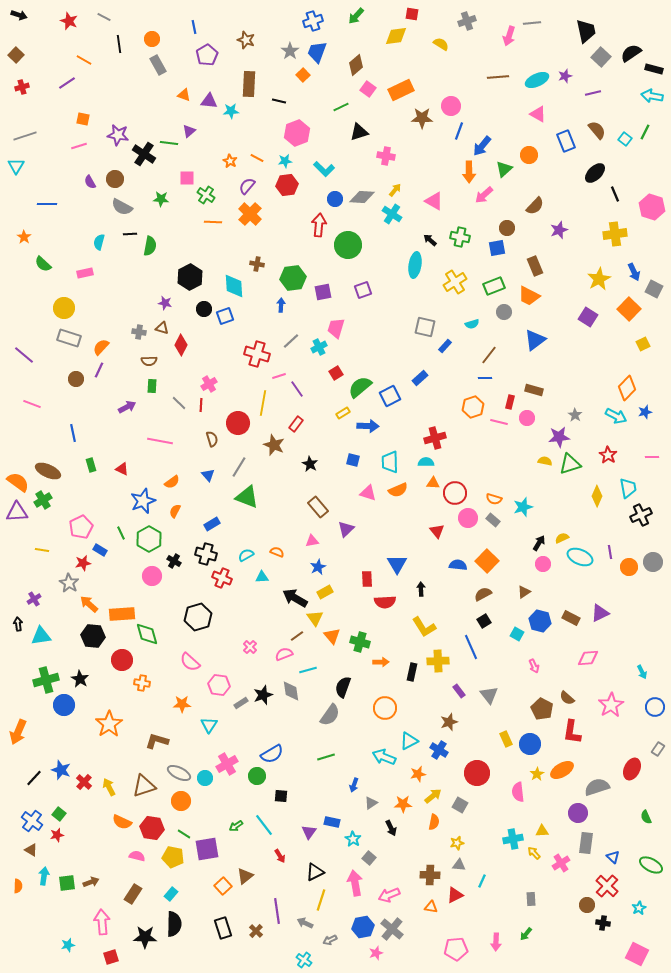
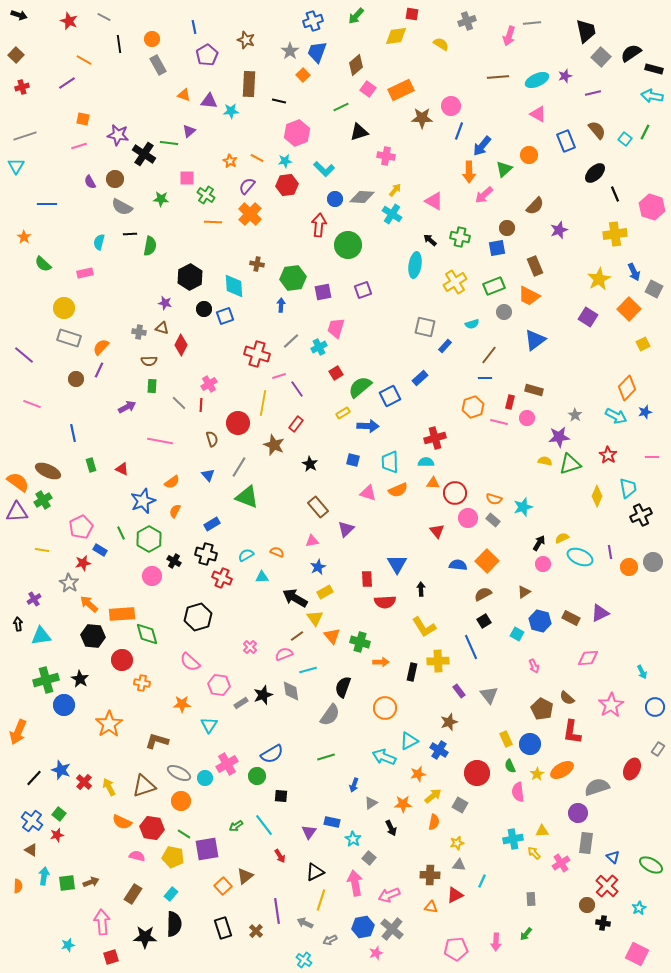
green semicircle at (646, 817): moved 136 px left, 51 px up
